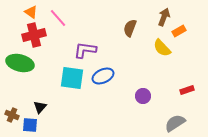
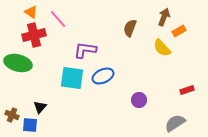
pink line: moved 1 px down
green ellipse: moved 2 px left
purple circle: moved 4 px left, 4 px down
